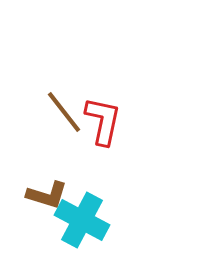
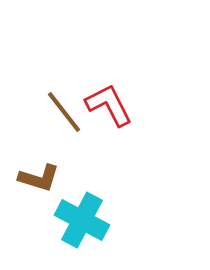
red L-shape: moved 6 px right, 16 px up; rotated 39 degrees counterclockwise
brown L-shape: moved 8 px left, 17 px up
